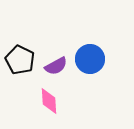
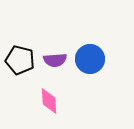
black pentagon: rotated 12 degrees counterclockwise
purple semicircle: moved 1 px left, 6 px up; rotated 25 degrees clockwise
